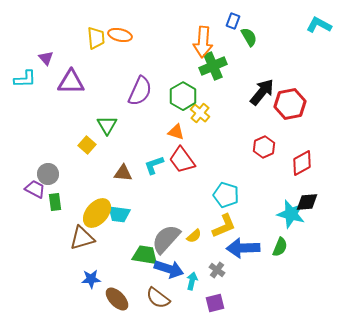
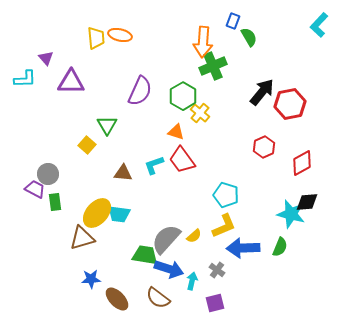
cyan L-shape at (319, 25): rotated 75 degrees counterclockwise
